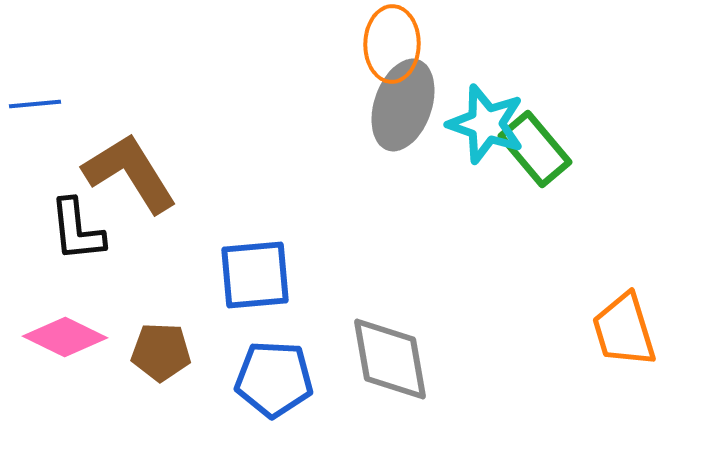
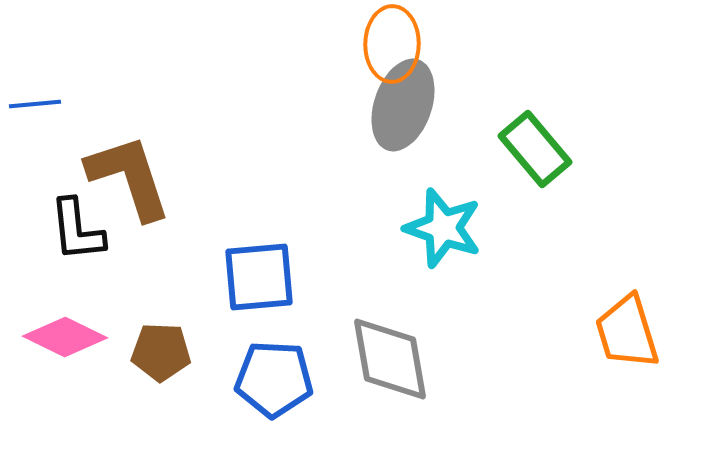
cyan star: moved 43 px left, 104 px down
brown L-shape: moved 1 px left, 4 px down; rotated 14 degrees clockwise
blue square: moved 4 px right, 2 px down
orange trapezoid: moved 3 px right, 2 px down
